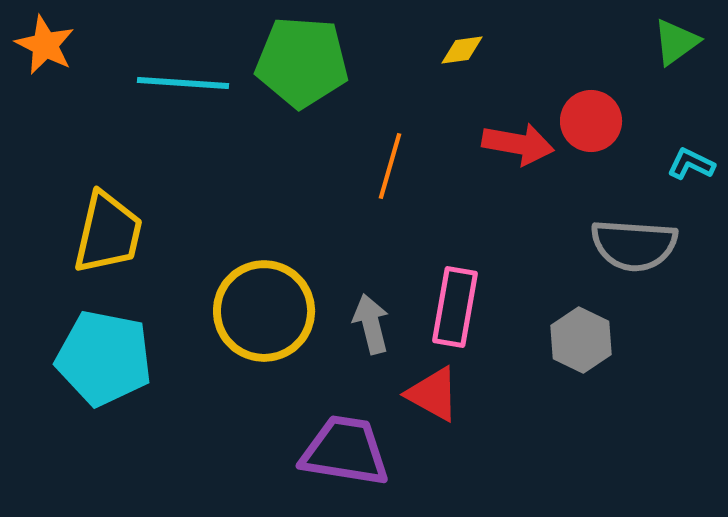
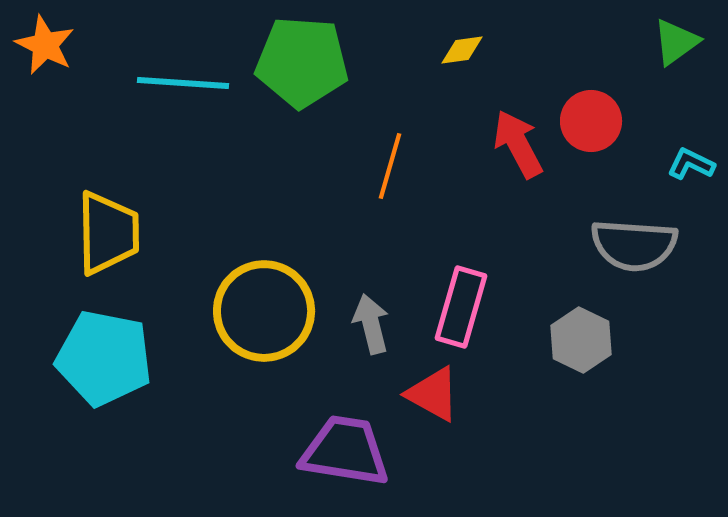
red arrow: rotated 128 degrees counterclockwise
yellow trapezoid: rotated 14 degrees counterclockwise
pink rectangle: moved 6 px right; rotated 6 degrees clockwise
